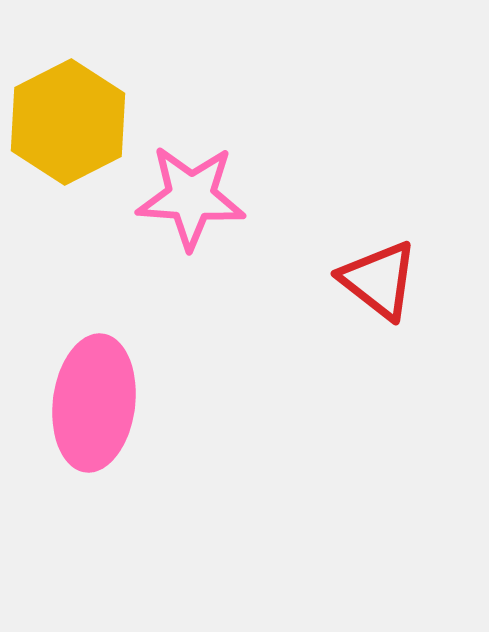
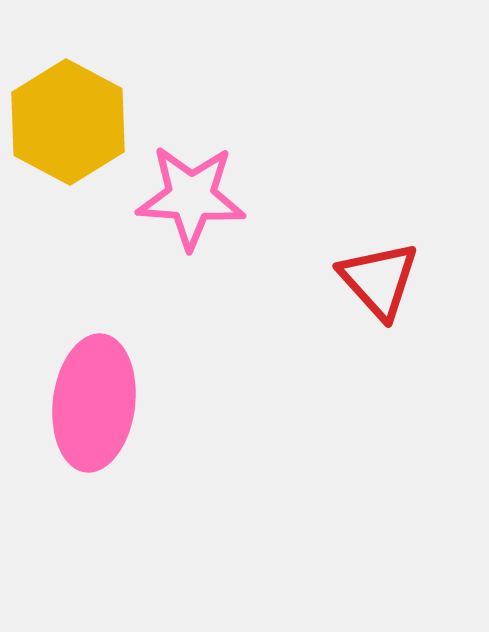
yellow hexagon: rotated 5 degrees counterclockwise
red triangle: rotated 10 degrees clockwise
